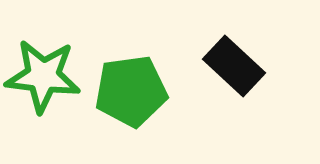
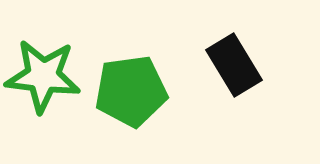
black rectangle: moved 1 px up; rotated 16 degrees clockwise
